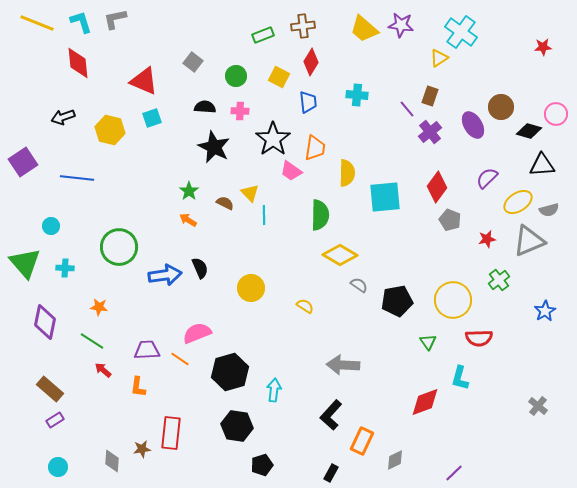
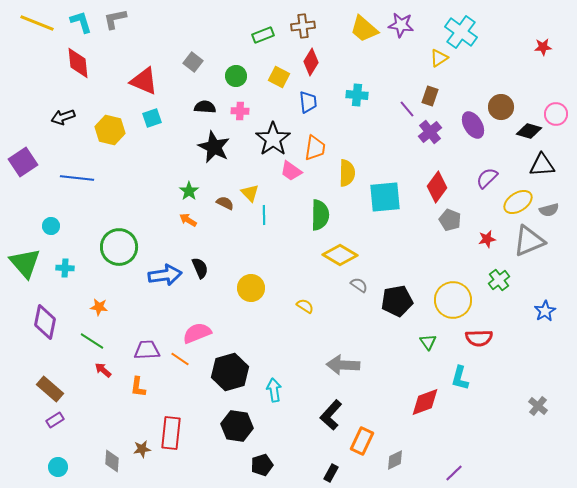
cyan arrow at (274, 390): rotated 15 degrees counterclockwise
